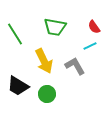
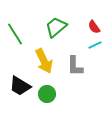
green trapezoid: moved 1 px right; rotated 130 degrees clockwise
cyan line: moved 5 px right, 1 px up
gray L-shape: rotated 150 degrees counterclockwise
black trapezoid: moved 2 px right
